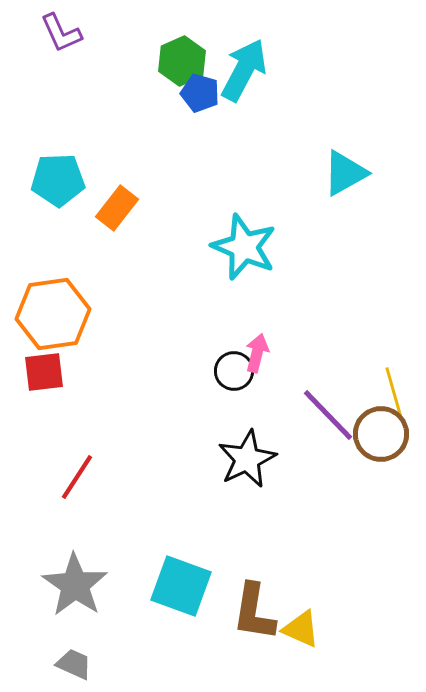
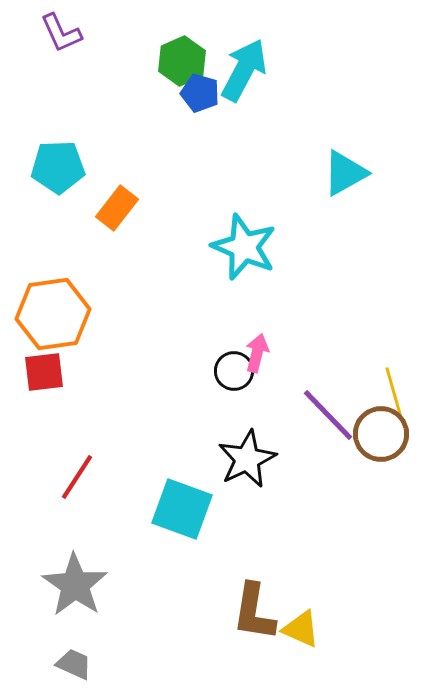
cyan pentagon: moved 13 px up
cyan square: moved 1 px right, 77 px up
